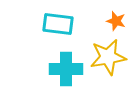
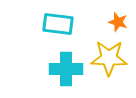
orange star: moved 2 px right, 1 px down
yellow star: moved 1 px right, 1 px down; rotated 12 degrees clockwise
